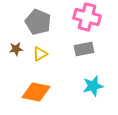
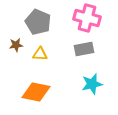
pink cross: moved 1 px down
brown star: moved 4 px up
yellow triangle: rotated 35 degrees clockwise
cyan star: moved 1 px left, 2 px up
